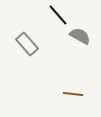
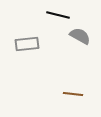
black line: rotated 35 degrees counterclockwise
gray rectangle: rotated 55 degrees counterclockwise
